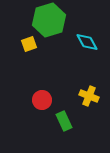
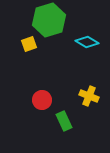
cyan diamond: rotated 30 degrees counterclockwise
